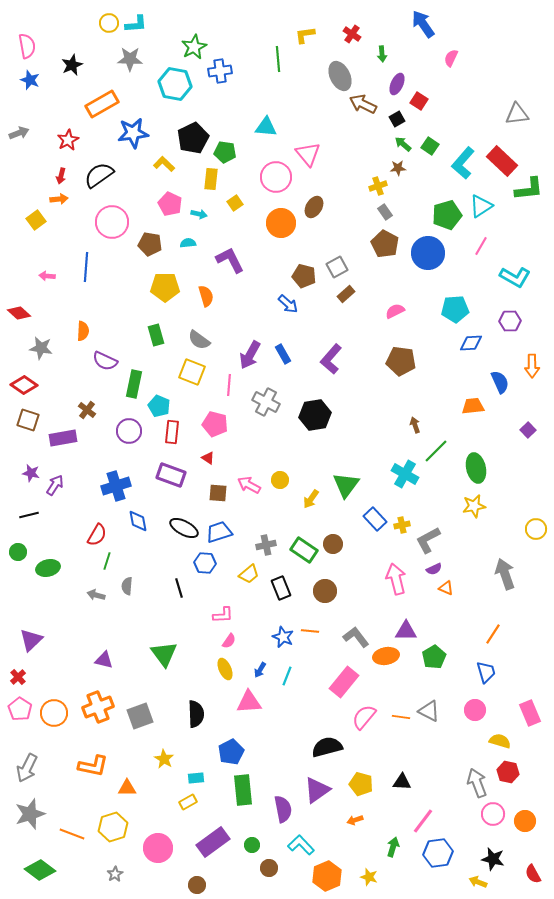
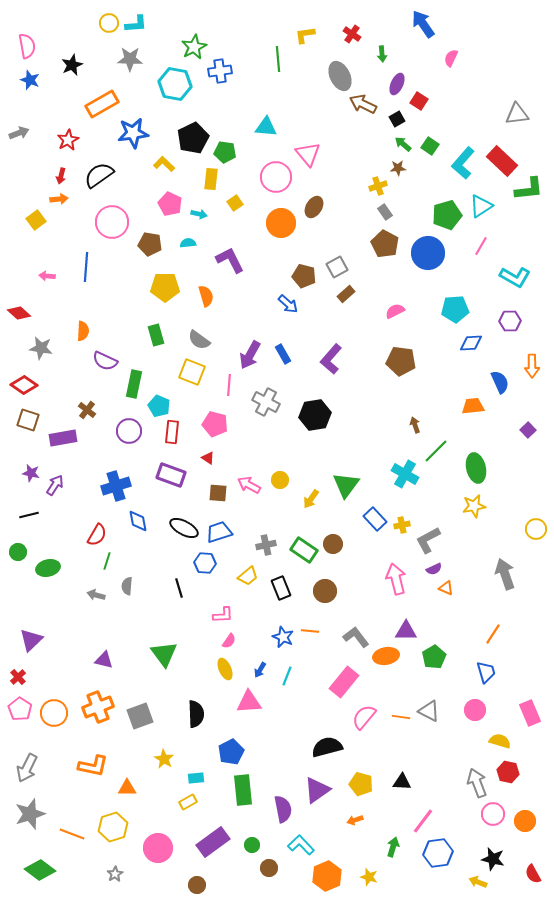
yellow trapezoid at (249, 574): moved 1 px left, 2 px down
